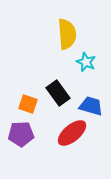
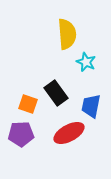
black rectangle: moved 2 px left
blue trapezoid: rotated 95 degrees counterclockwise
red ellipse: moved 3 px left; rotated 12 degrees clockwise
